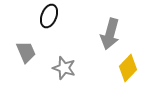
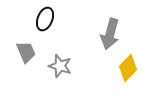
black ellipse: moved 4 px left, 3 px down
gray star: moved 4 px left, 2 px up
